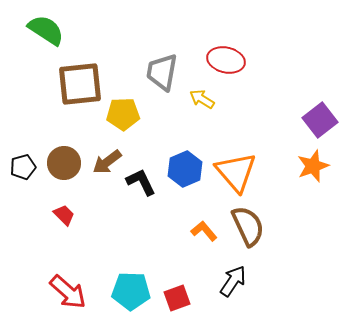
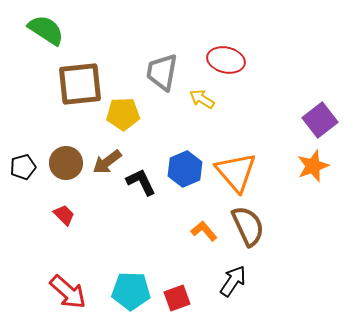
brown circle: moved 2 px right
